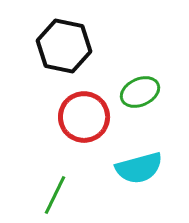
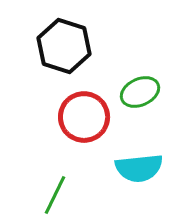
black hexagon: rotated 6 degrees clockwise
cyan semicircle: rotated 9 degrees clockwise
